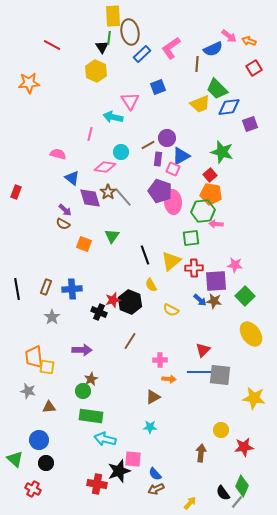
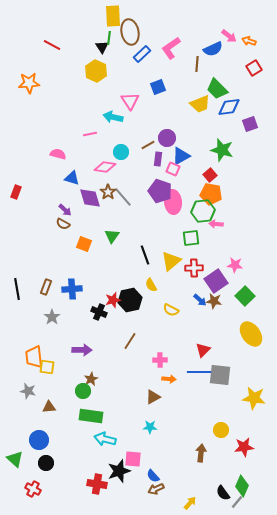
pink line at (90, 134): rotated 64 degrees clockwise
green star at (222, 152): moved 2 px up
blue triangle at (72, 178): rotated 21 degrees counterclockwise
purple square at (216, 281): rotated 30 degrees counterclockwise
black hexagon at (130, 302): moved 2 px up; rotated 25 degrees clockwise
blue semicircle at (155, 474): moved 2 px left, 2 px down
